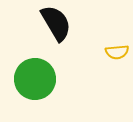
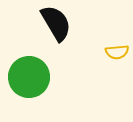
green circle: moved 6 px left, 2 px up
